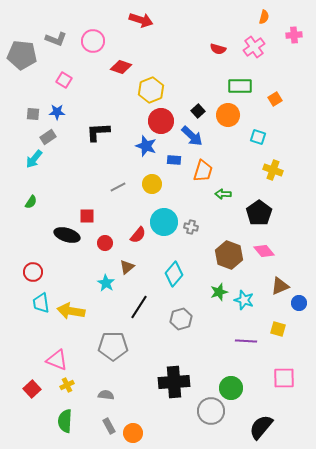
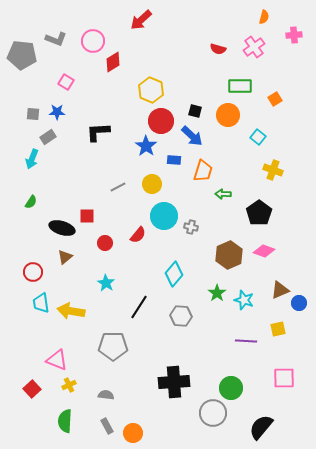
red arrow at (141, 20): rotated 120 degrees clockwise
red diamond at (121, 67): moved 8 px left, 5 px up; rotated 50 degrees counterclockwise
pink square at (64, 80): moved 2 px right, 2 px down
yellow hexagon at (151, 90): rotated 15 degrees counterclockwise
black square at (198, 111): moved 3 px left; rotated 32 degrees counterclockwise
cyan square at (258, 137): rotated 21 degrees clockwise
blue star at (146, 146): rotated 15 degrees clockwise
cyan arrow at (34, 159): moved 2 px left; rotated 18 degrees counterclockwise
cyan circle at (164, 222): moved 6 px up
black ellipse at (67, 235): moved 5 px left, 7 px up
pink diamond at (264, 251): rotated 30 degrees counterclockwise
brown hexagon at (229, 255): rotated 16 degrees clockwise
brown triangle at (127, 267): moved 62 px left, 10 px up
brown triangle at (280, 286): moved 4 px down
green star at (219, 292): moved 2 px left, 1 px down; rotated 18 degrees counterclockwise
gray hexagon at (181, 319): moved 3 px up; rotated 20 degrees clockwise
yellow square at (278, 329): rotated 28 degrees counterclockwise
yellow cross at (67, 385): moved 2 px right
gray circle at (211, 411): moved 2 px right, 2 px down
gray rectangle at (109, 426): moved 2 px left
